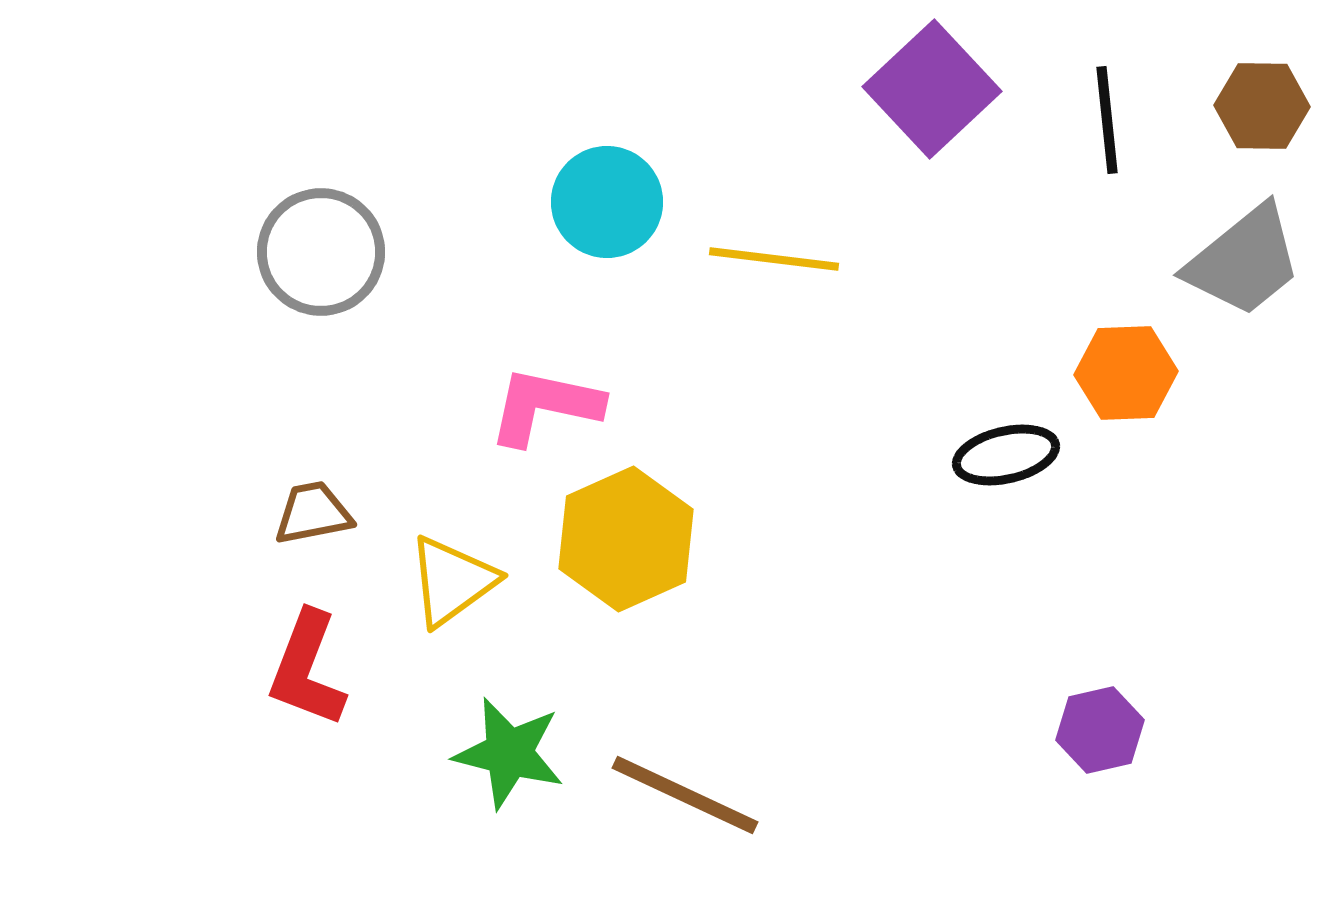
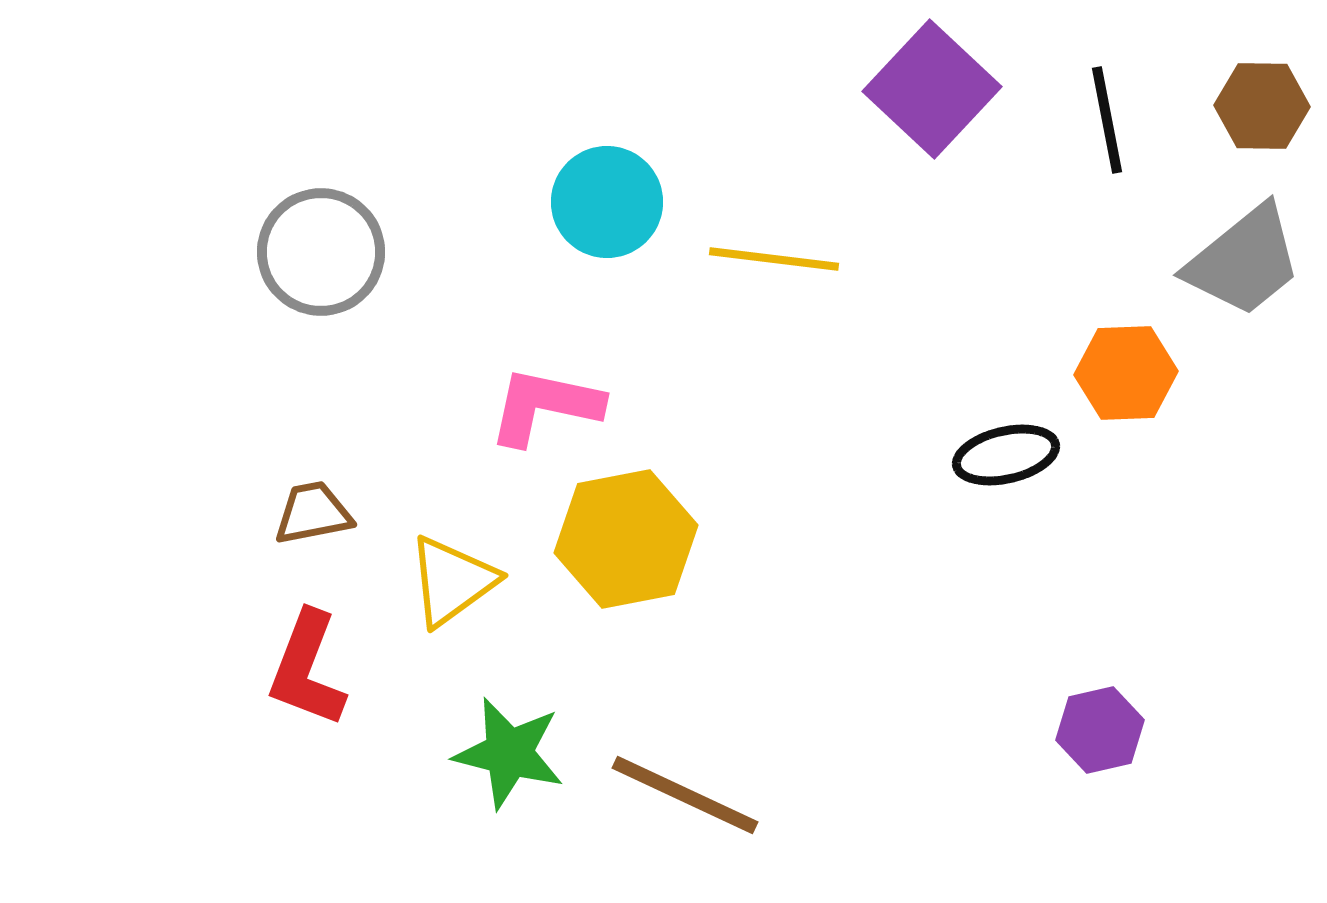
purple square: rotated 4 degrees counterclockwise
black line: rotated 5 degrees counterclockwise
yellow hexagon: rotated 13 degrees clockwise
